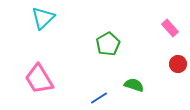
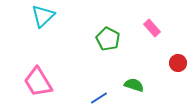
cyan triangle: moved 2 px up
pink rectangle: moved 18 px left
green pentagon: moved 5 px up; rotated 15 degrees counterclockwise
red circle: moved 1 px up
pink trapezoid: moved 1 px left, 3 px down
